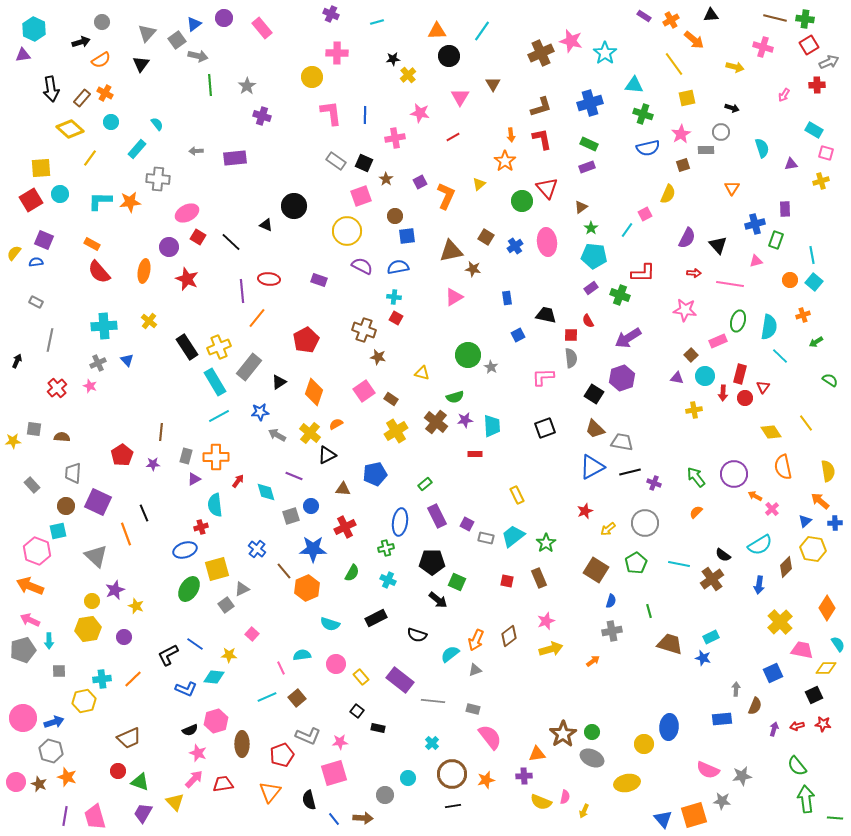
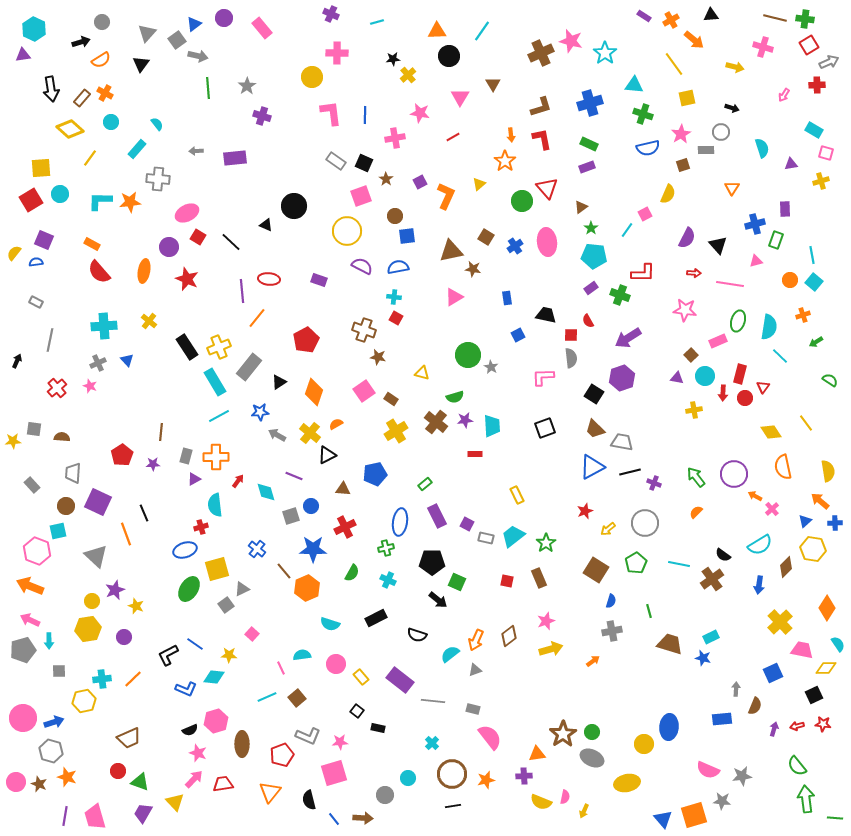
green line at (210, 85): moved 2 px left, 3 px down
